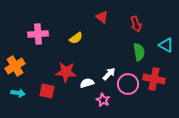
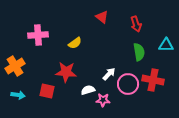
pink cross: moved 1 px down
yellow semicircle: moved 1 px left, 5 px down
cyan triangle: rotated 28 degrees counterclockwise
red cross: moved 1 px left, 1 px down
white semicircle: moved 1 px right, 7 px down
cyan arrow: moved 2 px down
pink star: rotated 24 degrees counterclockwise
